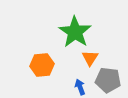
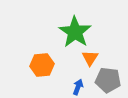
blue arrow: moved 2 px left; rotated 42 degrees clockwise
